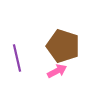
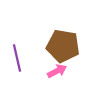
brown pentagon: rotated 8 degrees counterclockwise
